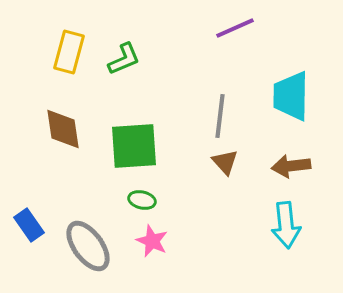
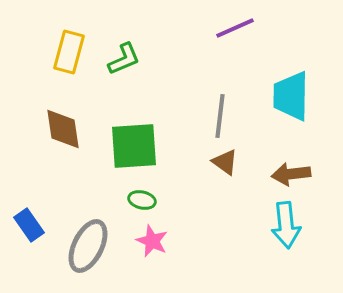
brown triangle: rotated 12 degrees counterclockwise
brown arrow: moved 8 px down
gray ellipse: rotated 62 degrees clockwise
